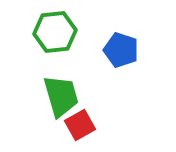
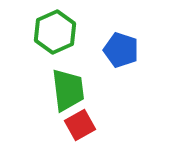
green hexagon: rotated 18 degrees counterclockwise
green trapezoid: moved 7 px right, 6 px up; rotated 9 degrees clockwise
